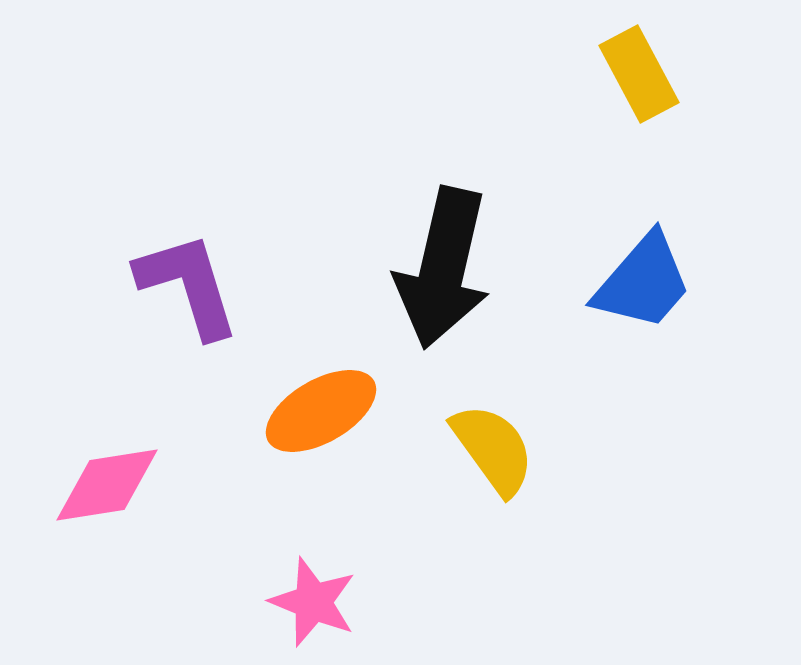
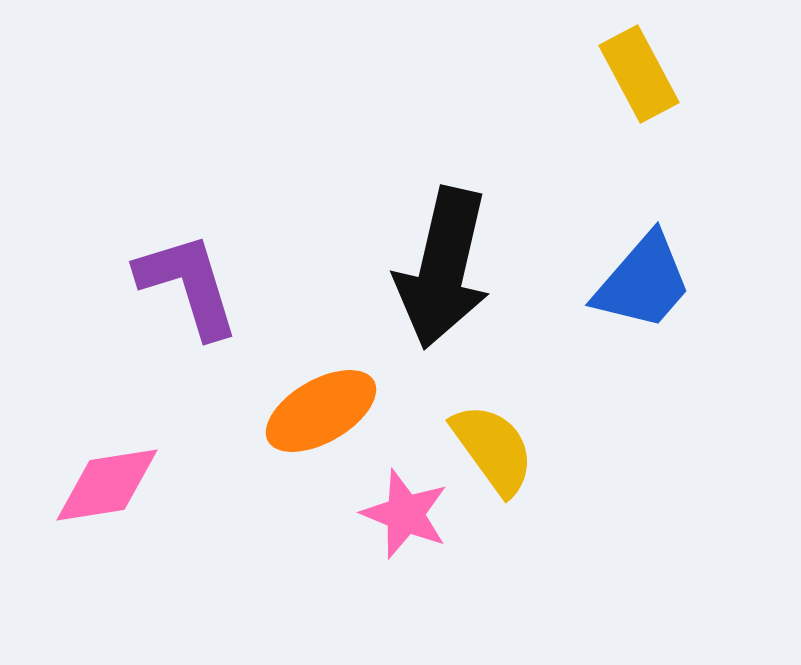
pink star: moved 92 px right, 88 px up
